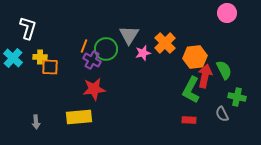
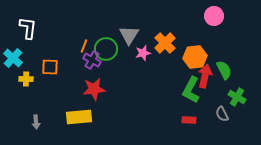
pink circle: moved 13 px left, 3 px down
white L-shape: rotated 10 degrees counterclockwise
yellow cross: moved 14 px left, 22 px down
green cross: rotated 18 degrees clockwise
